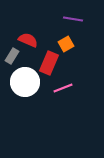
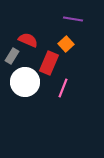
orange square: rotated 14 degrees counterclockwise
pink line: rotated 48 degrees counterclockwise
